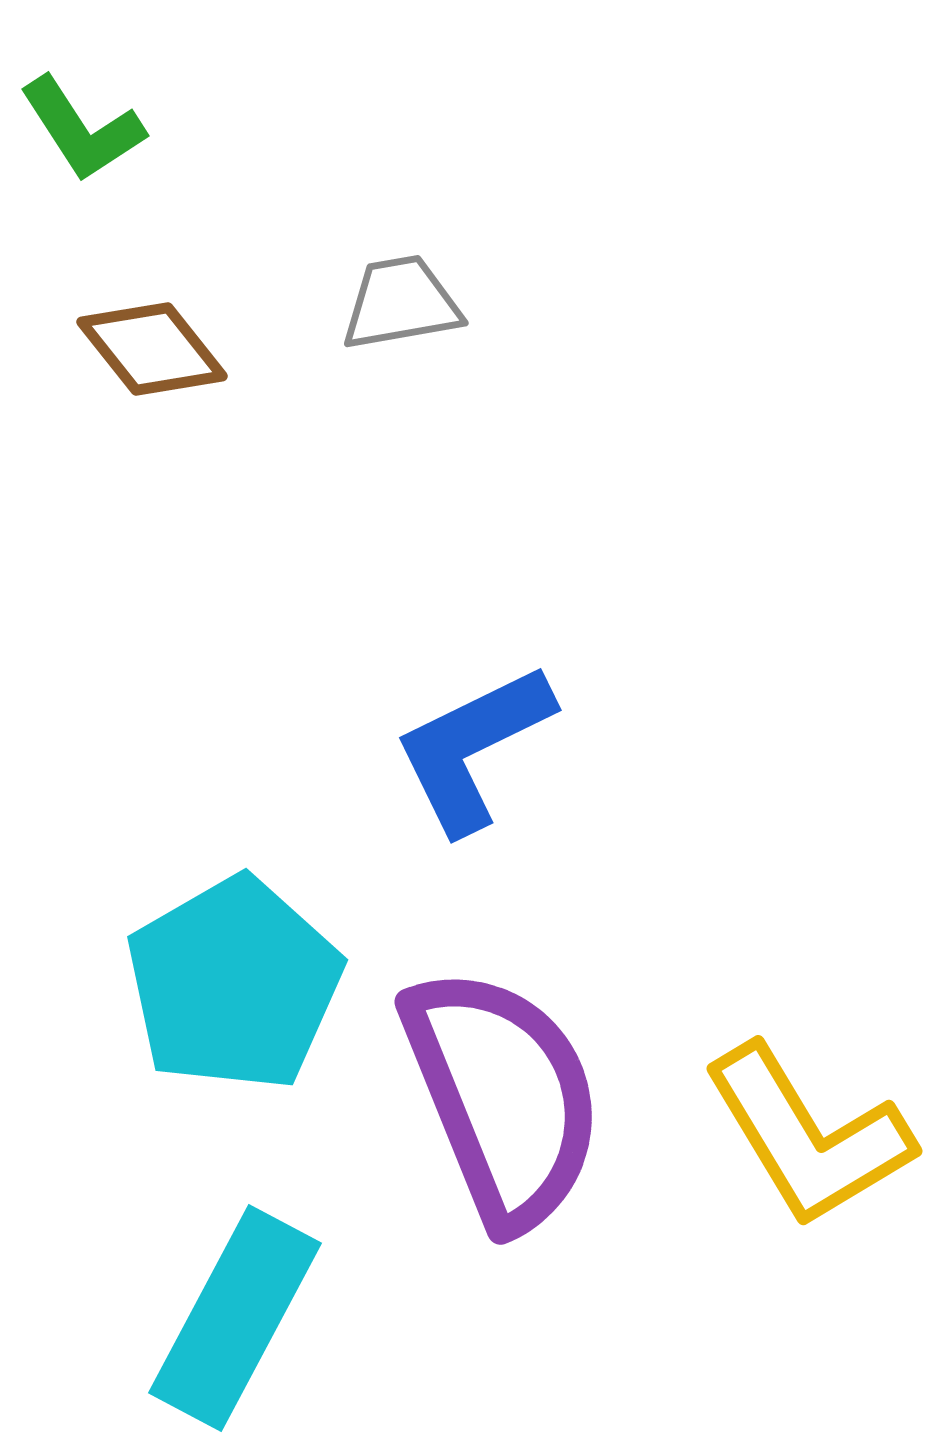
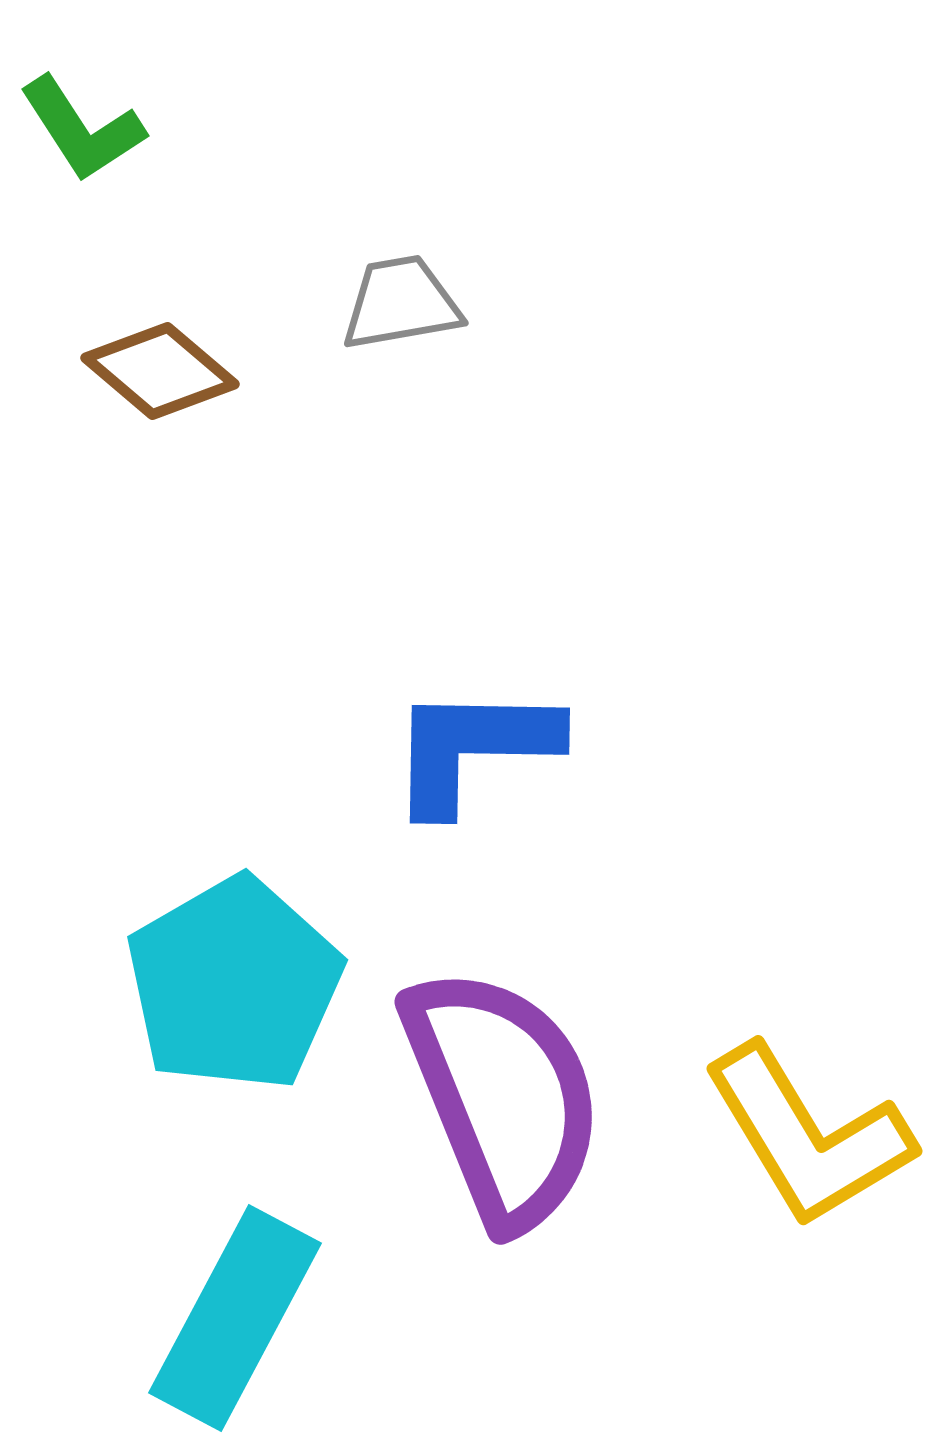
brown diamond: moved 8 px right, 22 px down; rotated 11 degrees counterclockwise
blue L-shape: rotated 27 degrees clockwise
